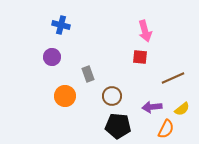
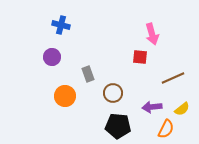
pink arrow: moved 7 px right, 3 px down
brown circle: moved 1 px right, 3 px up
